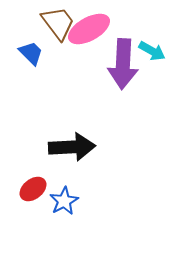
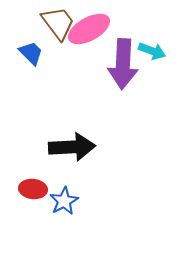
cyan arrow: rotated 8 degrees counterclockwise
red ellipse: rotated 44 degrees clockwise
